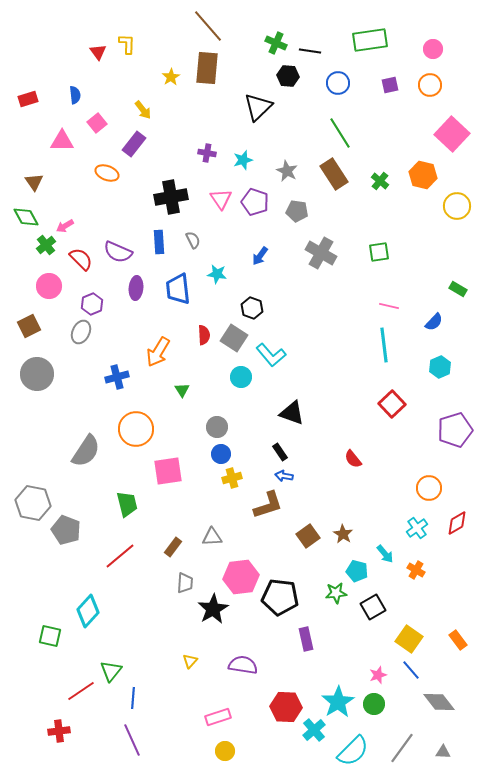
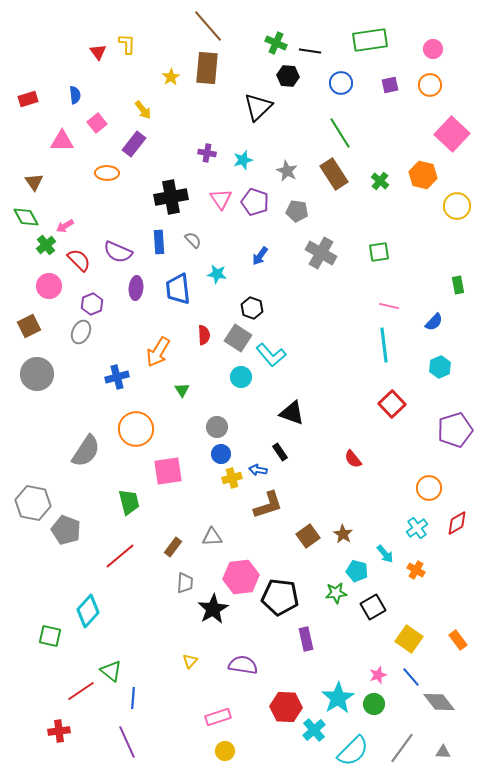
blue circle at (338, 83): moved 3 px right
orange ellipse at (107, 173): rotated 20 degrees counterclockwise
gray semicircle at (193, 240): rotated 18 degrees counterclockwise
red semicircle at (81, 259): moved 2 px left, 1 px down
green rectangle at (458, 289): moved 4 px up; rotated 48 degrees clockwise
gray square at (234, 338): moved 4 px right
blue arrow at (284, 476): moved 26 px left, 6 px up
green trapezoid at (127, 504): moved 2 px right, 2 px up
blue line at (411, 670): moved 7 px down
green triangle at (111, 671): rotated 30 degrees counterclockwise
cyan star at (338, 702): moved 4 px up
purple line at (132, 740): moved 5 px left, 2 px down
